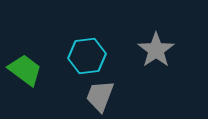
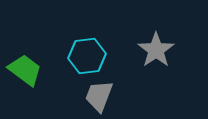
gray trapezoid: moved 1 px left
